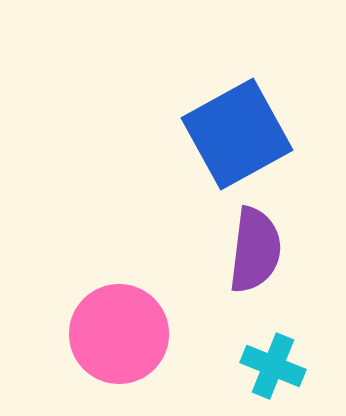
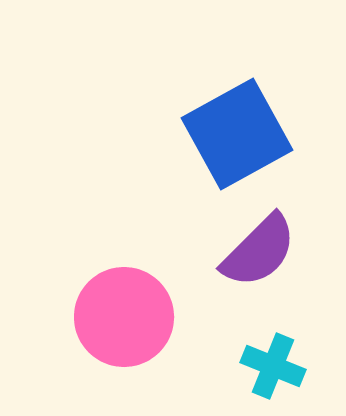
purple semicircle: moved 4 px right, 1 px down; rotated 38 degrees clockwise
pink circle: moved 5 px right, 17 px up
